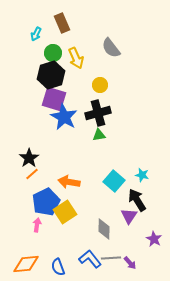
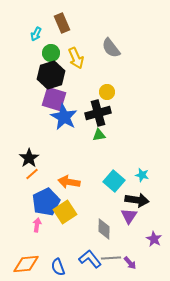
green circle: moved 2 px left
yellow circle: moved 7 px right, 7 px down
black arrow: rotated 130 degrees clockwise
